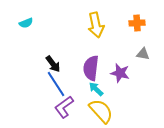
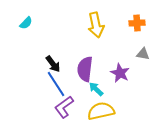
cyan semicircle: rotated 24 degrees counterclockwise
purple semicircle: moved 6 px left, 1 px down
purple star: rotated 12 degrees clockwise
yellow semicircle: rotated 60 degrees counterclockwise
